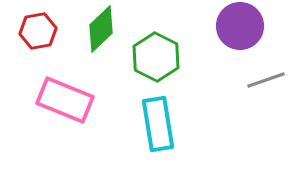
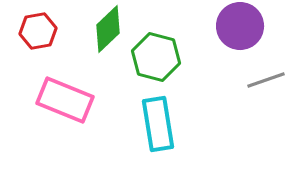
green diamond: moved 7 px right
green hexagon: rotated 12 degrees counterclockwise
